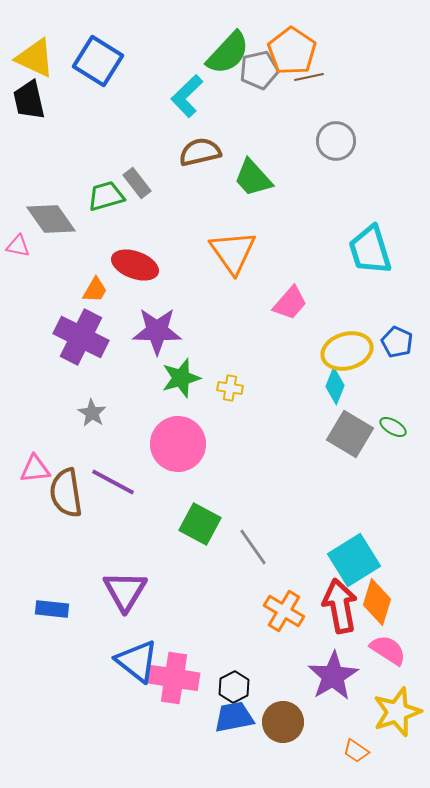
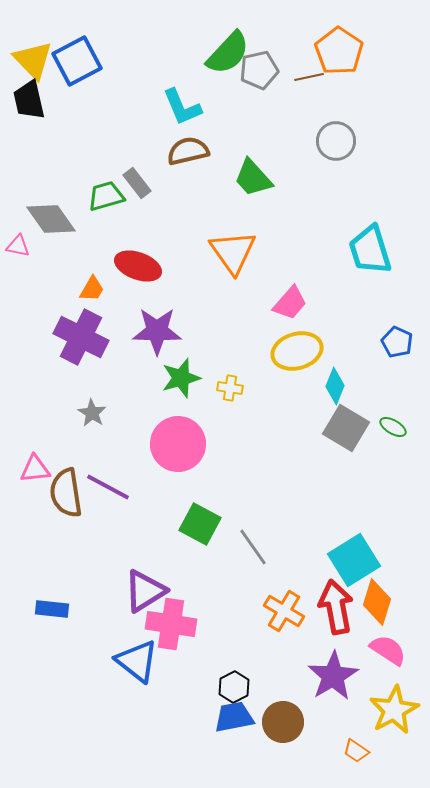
orange pentagon at (292, 51): moved 47 px right
yellow triangle at (35, 58): moved 2 px left, 2 px down; rotated 21 degrees clockwise
blue square at (98, 61): moved 21 px left; rotated 30 degrees clockwise
cyan L-shape at (187, 96): moved 5 px left, 11 px down; rotated 69 degrees counterclockwise
brown semicircle at (200, 152): moved 12 px left, 1 px up
red ellipse at (135, 265): moved 3 px right, 1 px down
orange trapezoid at (95, 290): moved 3 px left, 1 px up
yellow ellipse at (347, 351): moved 50 px left
gray square at (350, 434): moved 4 px left, 6 px up
purple line at (113, 482): moved 5 px left, 5 px down
purple triangle at (125, 591): moved 20 px right; rotated 27 degrees clockwise
red arrow at (340, 606): moved 4 px left, 1 px down
pink cross at (174, 678): moved 3 px left, 54 px up
yellow star at (397, 712): moved 3 px left, 2 px up; rotated 9 degrees counterclockwise
